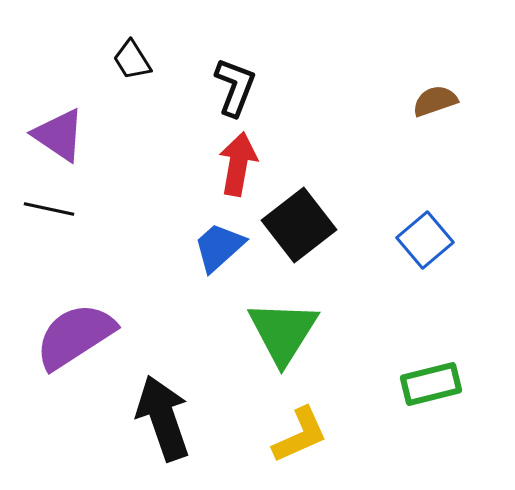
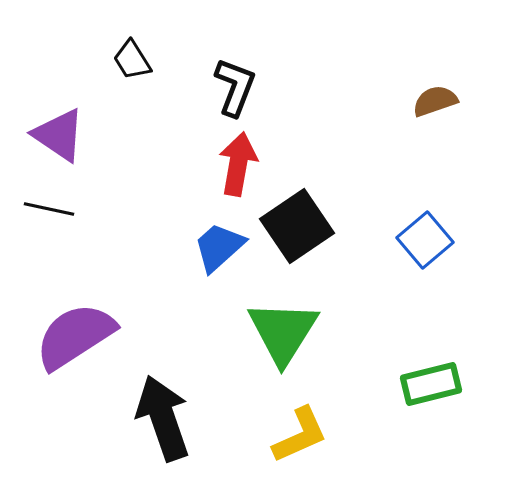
black square: moved 2 px left, 1 px down; rotated 4 degrees clockwise
